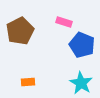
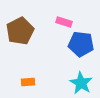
blue pentagon: moved 1 px left, 1 px up; rotated 15 degrees counterclockwise
